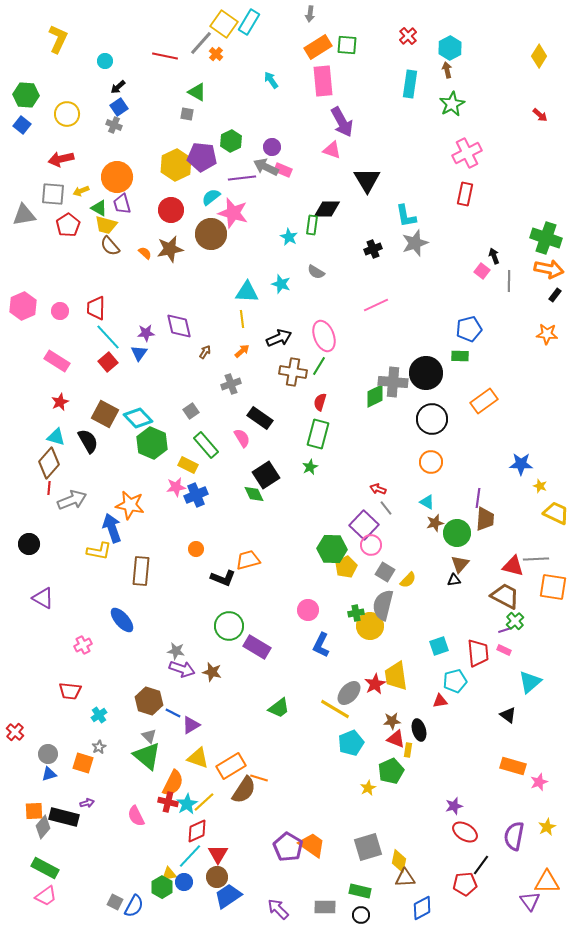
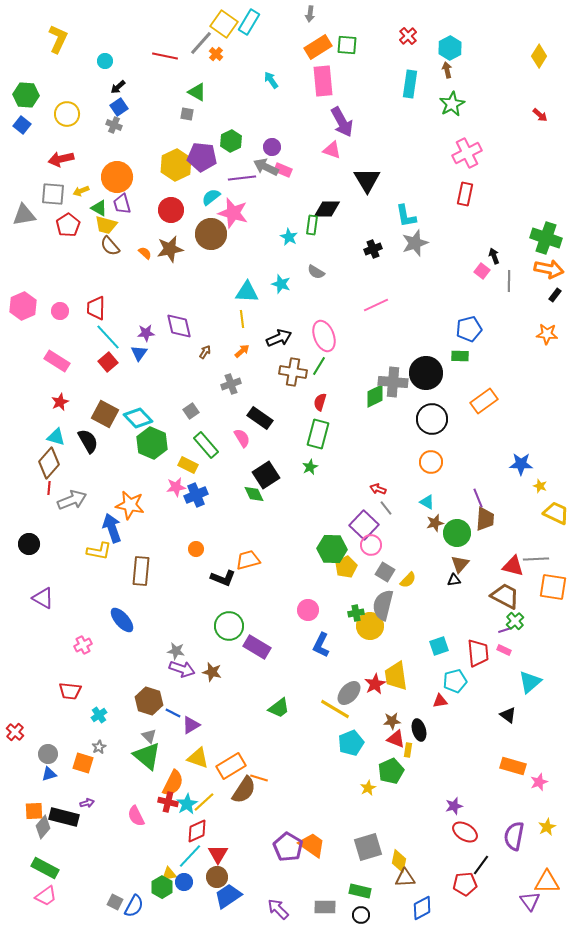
purple line at (478, 498): rotated 30 degrees counterclockwise
